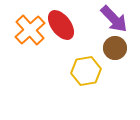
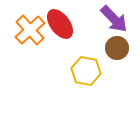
red ellipse: moved 1 px left, 1 px up
brown circle: moved 2 px right
yellow hexagon: rotated 20 degrees clockwise
